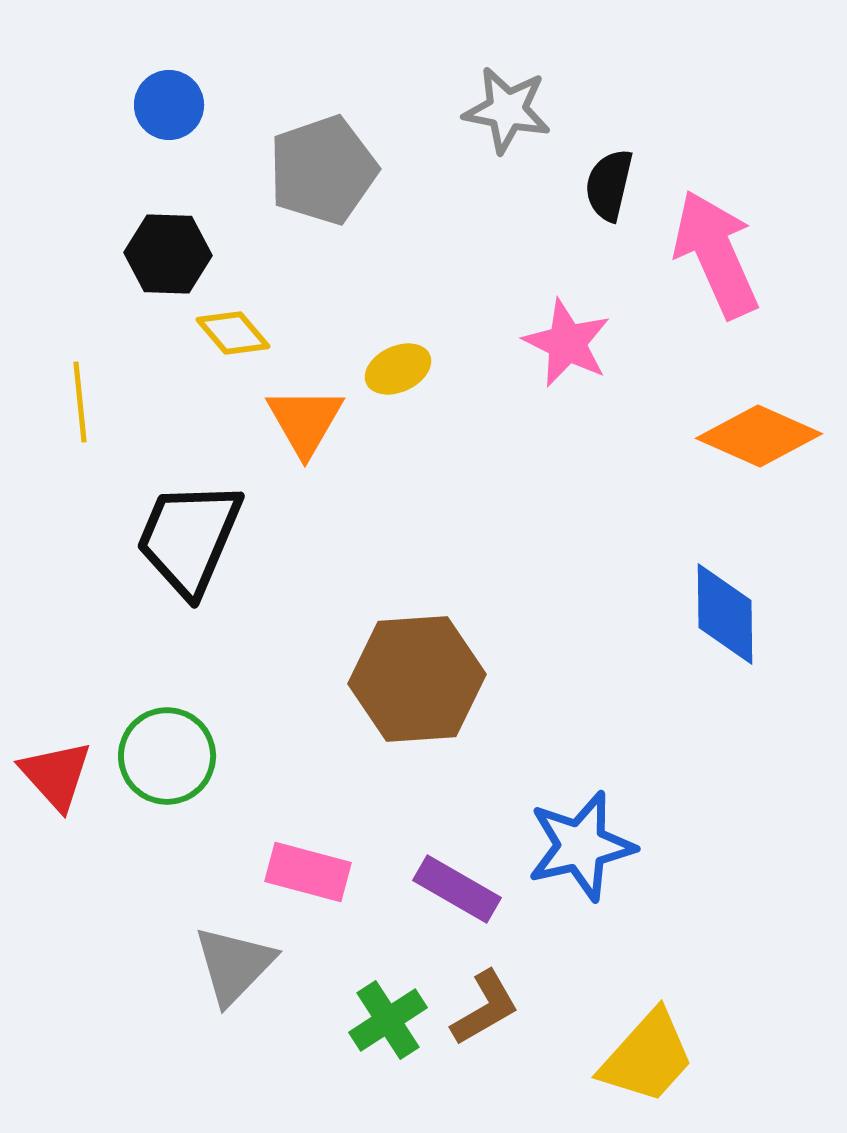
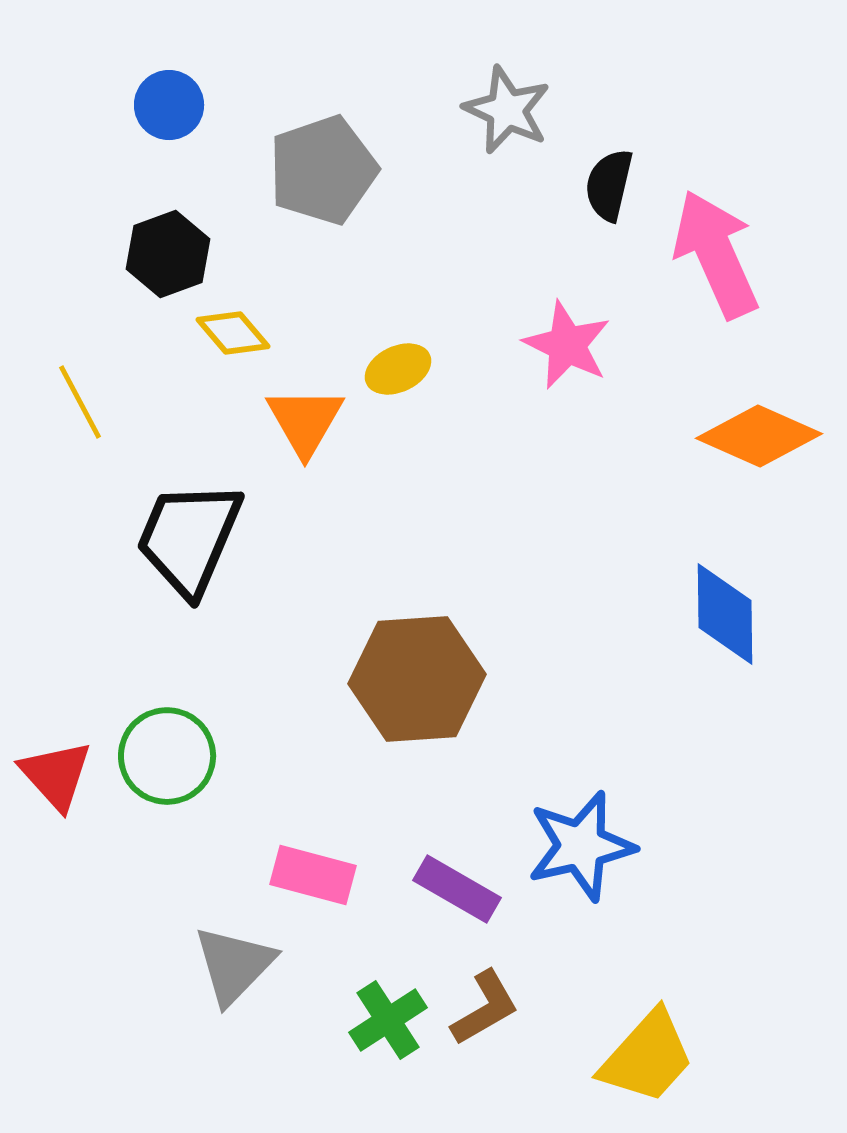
gray star: rotated 14 degrees clockwise
black hexagon: rotated 22 degrees counterclockwise
pink star: moved 2 px down
yellow line: rotated 22 degrees counterclockwise
pink rectangle: moved 5 px right, 3 px down
